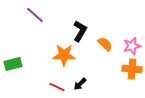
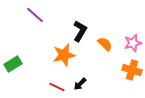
pink star: moved 1 px right, 3 px up
orange star: rotated 15 degrees counterclockwise
green rectangle: rotated 18 degrees counterclockwise
orange cross: moved 1 px down; rotated 12 degrees clockwise
